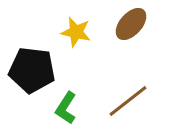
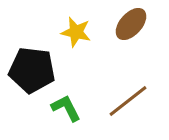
green L-shape: rotated 120 degrees clockwise
